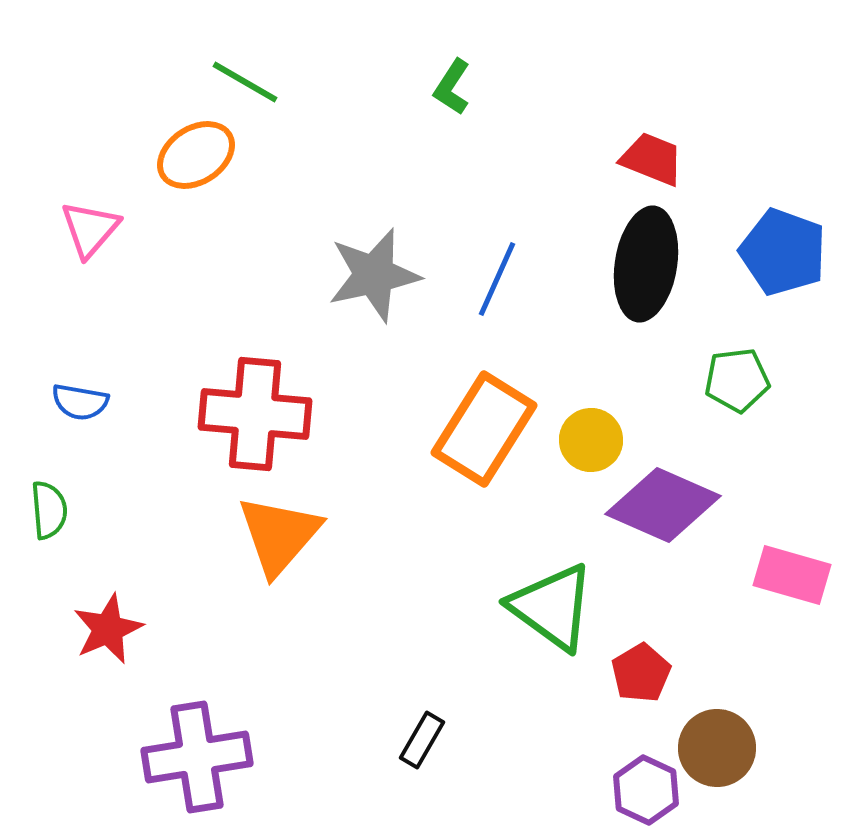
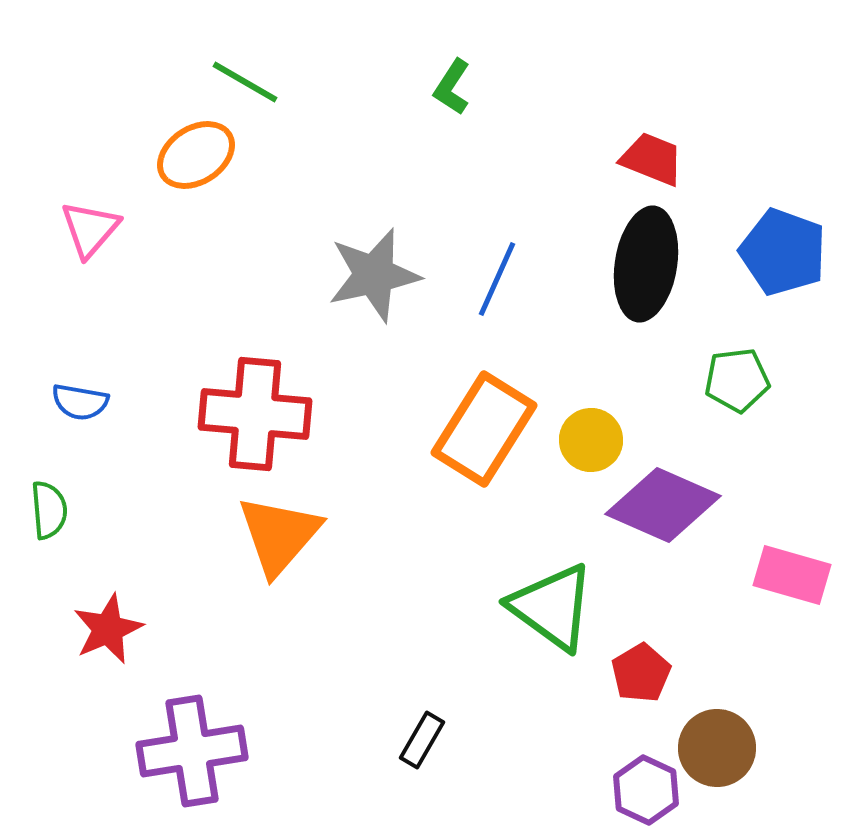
purple cross: moved 5 px left, 6 px up
